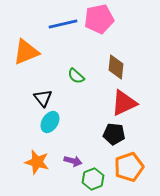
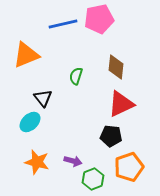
orange triangle: moved 3 px down
green semicircle: rotated 66 degrees clockwise
red triangle: moved 3 px left, 1 px down
cyan ellipse: moved 20 px left; rotated 15 degrees clockwise
black pentagon: moved 3 px left, 2 px down
